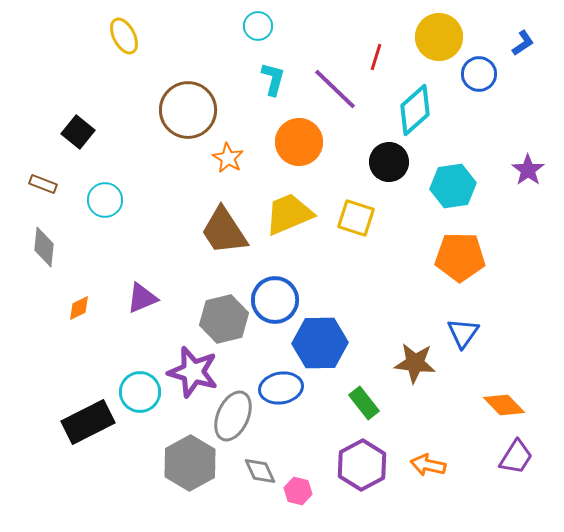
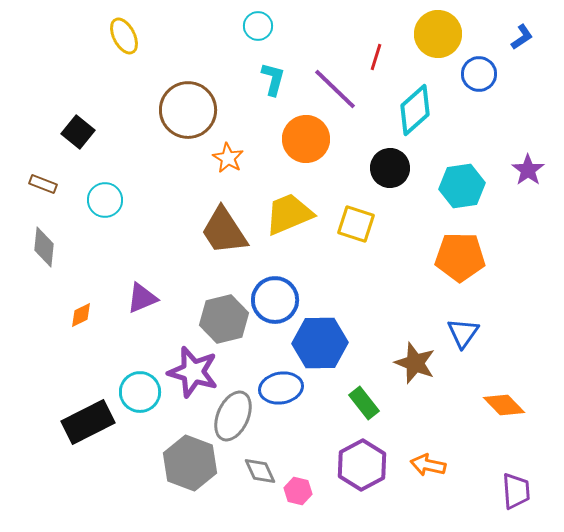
yellow circle at (439, 37): moved 1 px left, 3 px up
blue L-shape at (523, 43): moved 1 px left, 6 px up
orange circle at (299, 142): moved 7 px right, 3 px up
black circle at (389, 162): moved 1 px right, 6 px down
cyan hexagon at (453, 186): moved 9 px right
yellow square at (356, 218): moved 6 px down
orange diamond at (79, 308): moved 2 px right, 7 px down
brown star at (415, 363): rotated 15 degrees clockwise
purple trapezoid at (516, 457): moved 34 px down; rotated 36 degrees counterclockwise
gray hexagon at (190, 463): rotated 10 degrees counterclockwise
